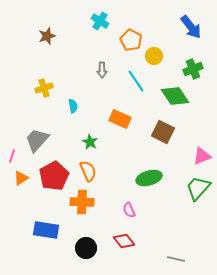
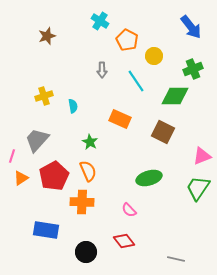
orange pentagon: moved 4 px left
yellow cross: moved 8 px down
green diamond: rotated 56 degrees counterclockwise
green trapezoid: rotated 8 degrees counterclockwise
pink semicircle: rotated 21 degrees counterclockwise
black circle: moved 4 px down
